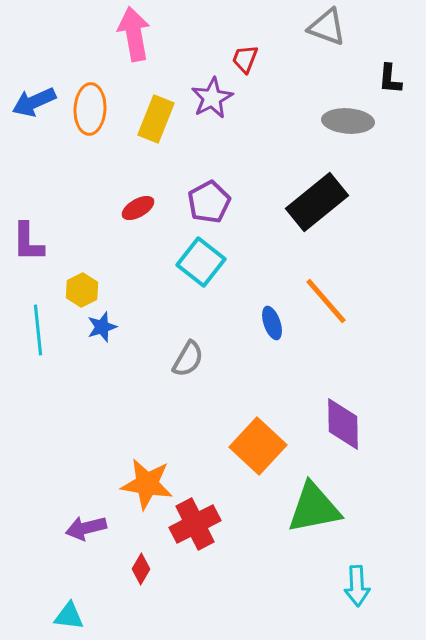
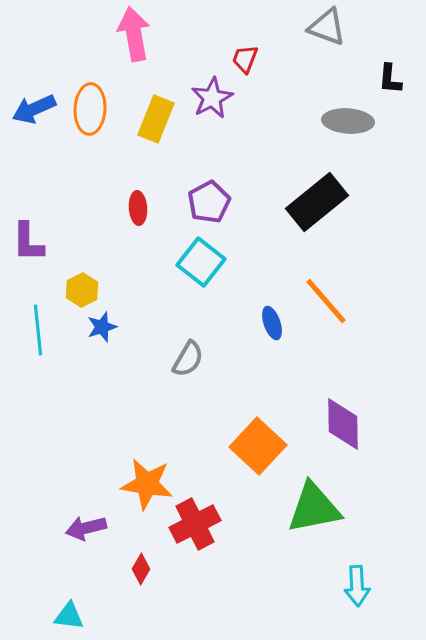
blue arrow: moved 7 px down
red ellipse: rotated 64 degrees counterclockwise
